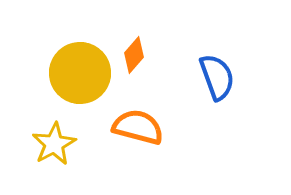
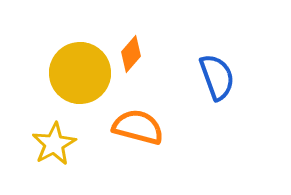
orange diamond: moved 3 px left, 1 px up
